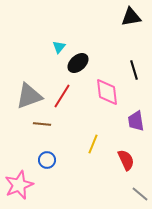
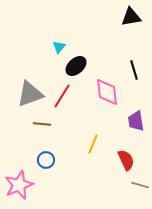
black ellipse: moved 2 px left, 3 px down
gray triangle: moved 1 px right, 2 px up
blue circle: moved 1 px left
gray line: moved 9 px up; rotated 24 degrees counterclockwise
